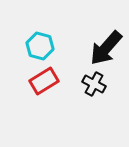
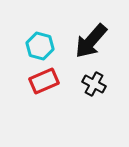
black arrow: moved 15 px left, 7 px up
red rectangle: rotated 8 degrees clockwise
